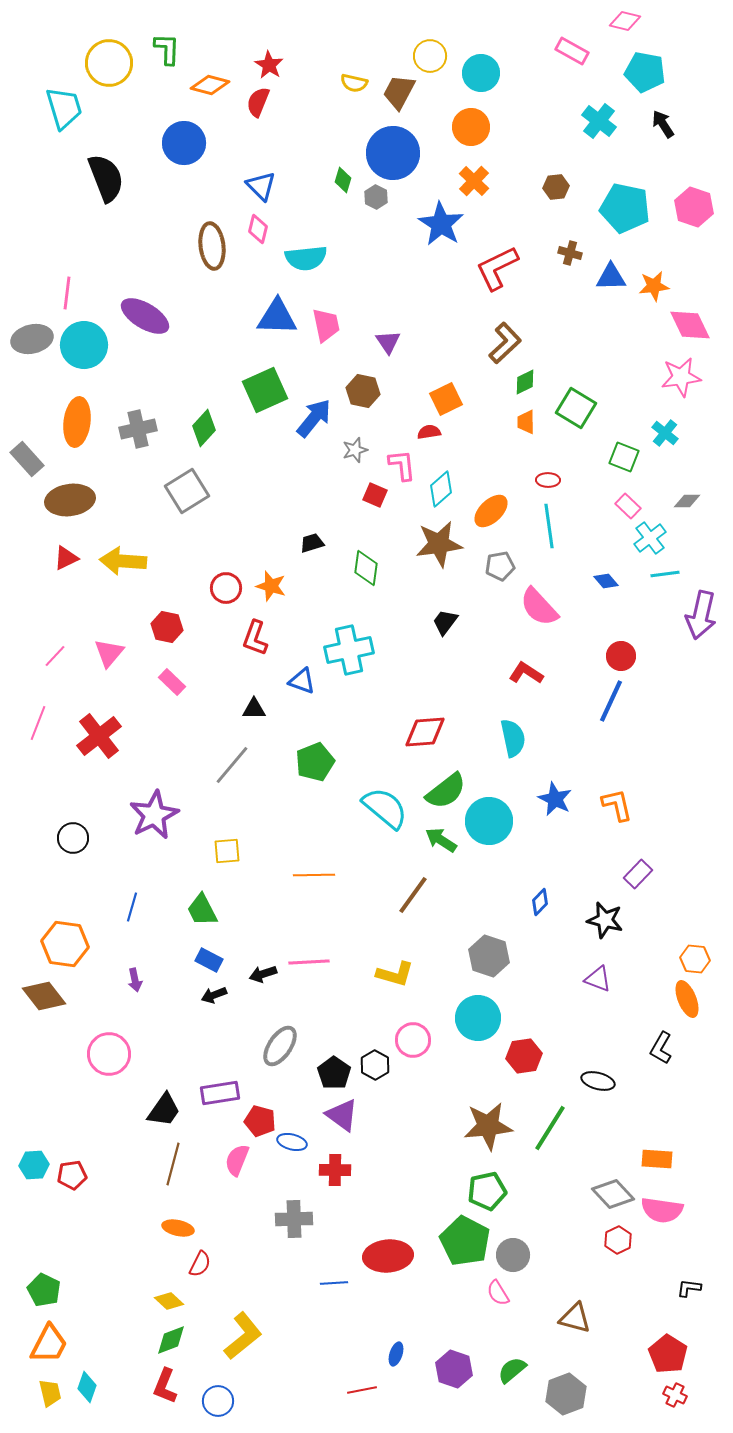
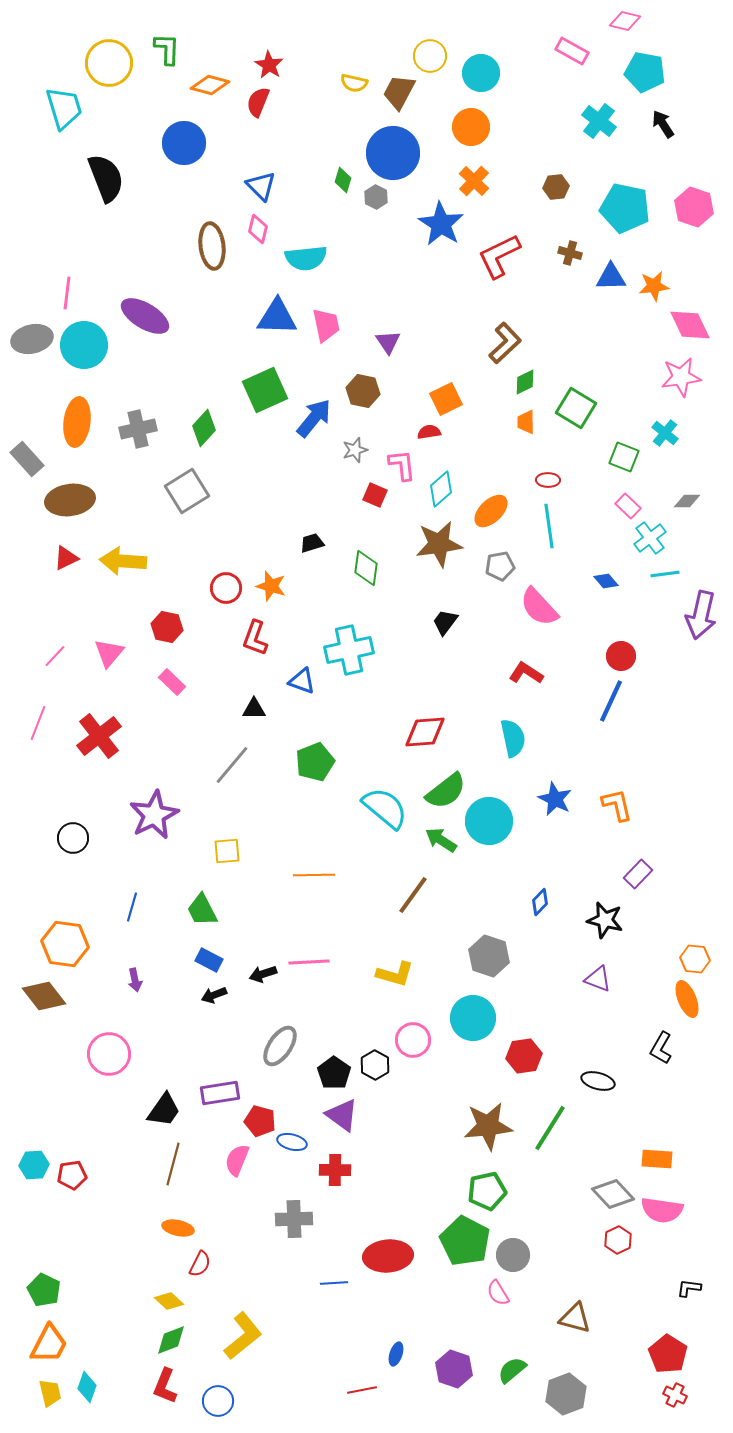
red L-shape at (497, 268): moved 2 px right, 12 px up
cyan circle at (478, 1018): moved 5 px left
